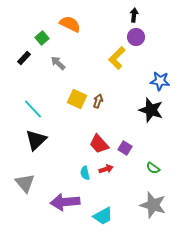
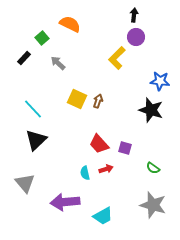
purple square: rotated 16 degrees counterclockwise
